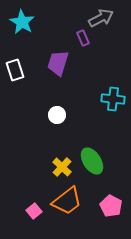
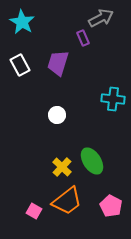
white rectangle: moved 5 px right, 5 px up; rotated 10 degrees counterclockwise
pink square: rotated 21 degrees counterclockwise
